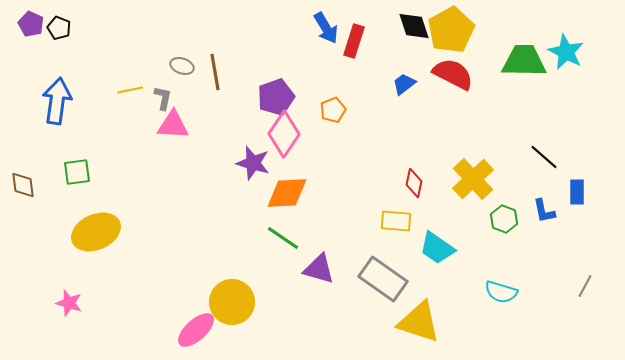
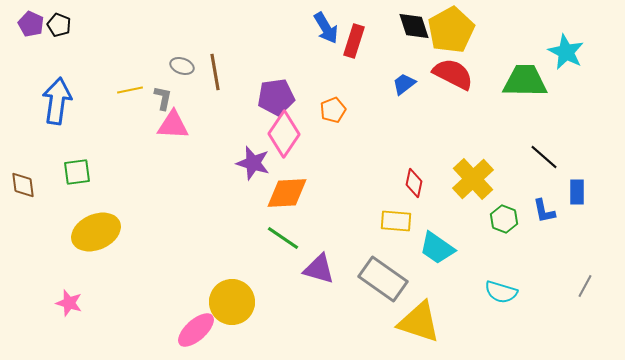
black pentagon at (59, 28): moved 3 px up
green trapezoid at (524, 61): moved 1 px right, 20 px down
purple pentagon at (276, 97): rotated 12 degrees clockwise
